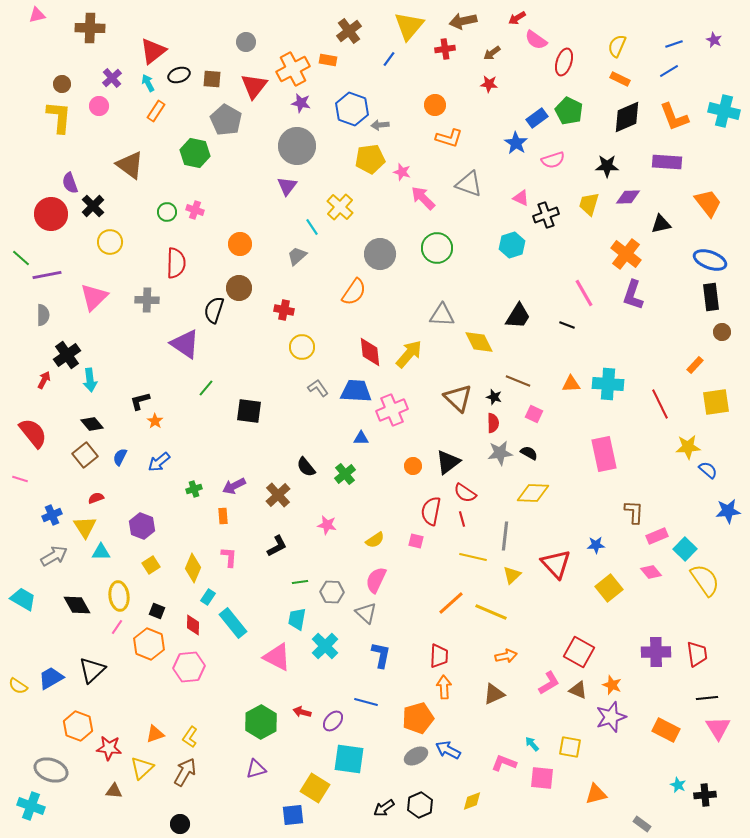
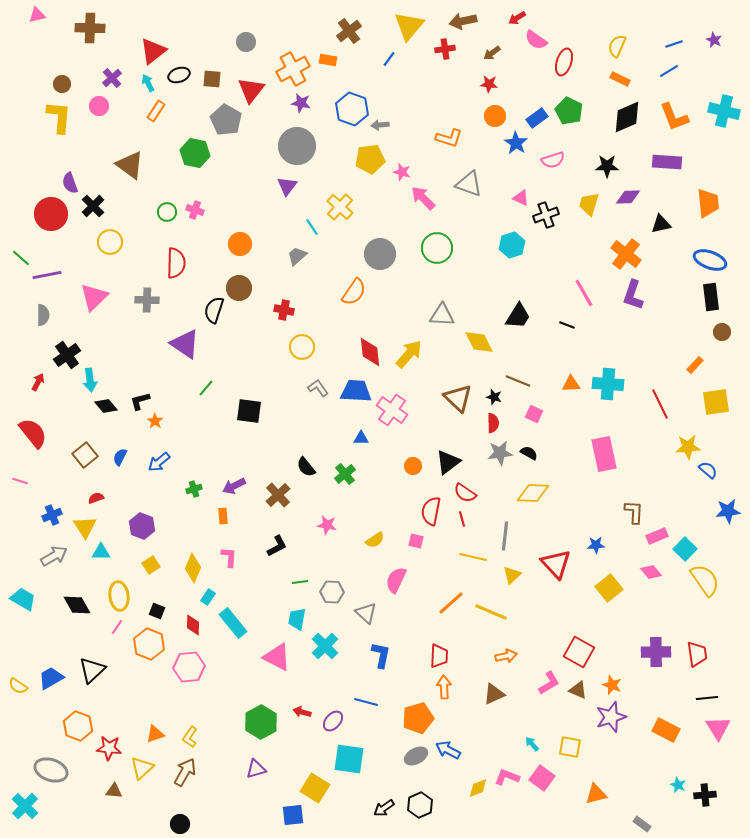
red triangle at (254, 86): moved 3 px left, 4 px down
orange circle at (435, 105): moved 60 px right, 11 px down
orange trapezoid at (708, 203): rotated 32 degrees clockwise
red arrow at (44, 380): moved 6 px left, 2 px down
pink cross at (392, 410): rotated 32 degrees counterclockwise
black diamond at (92, 424): moved 14 px right, 18 px up
pink line at (20, 479): moved 2 px down
pink semicircle at (376, 580): moved 20 px right
pink L-shape at (504, 763): moved 3 px right, 14 px down
pink square at (542, 778): rotated 30 degrees clockwise
yellow diamond at (472, 801): moved 6 px right, 13 px up
cyan cross at (31, 806): moved 6 px left; rotated 24 degrees clockwise
